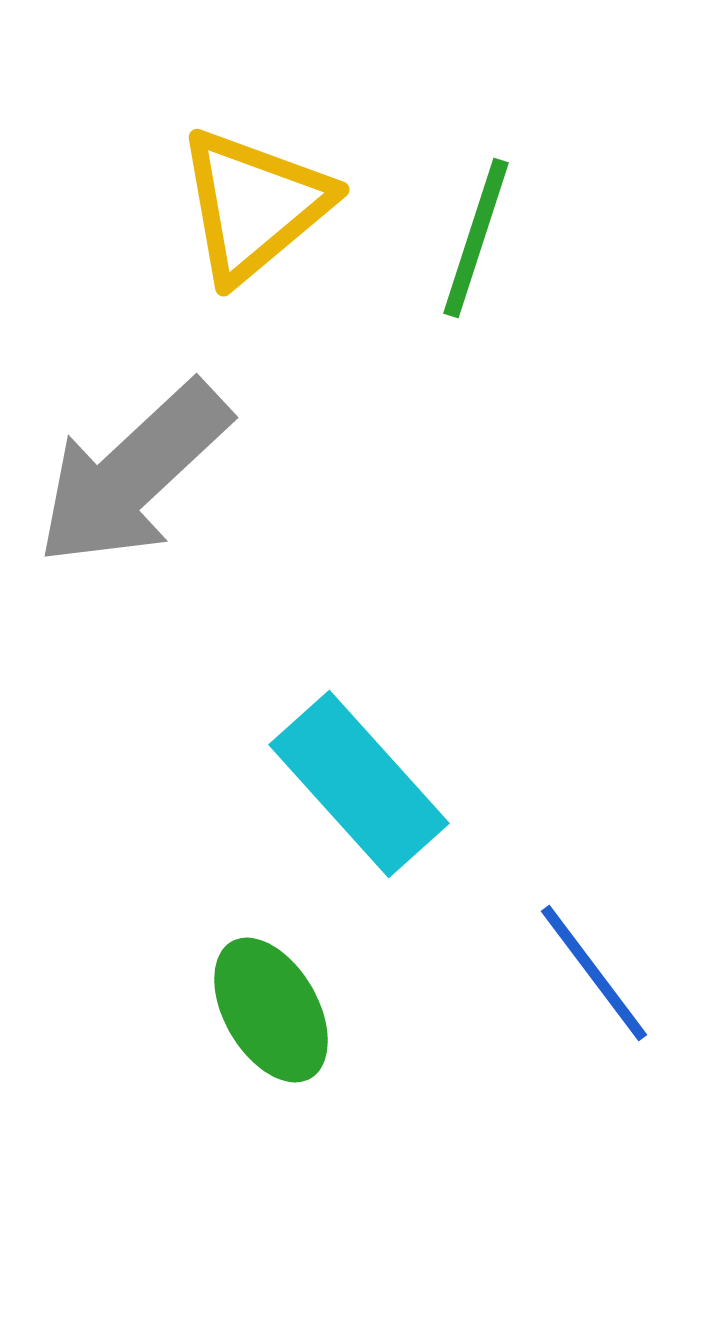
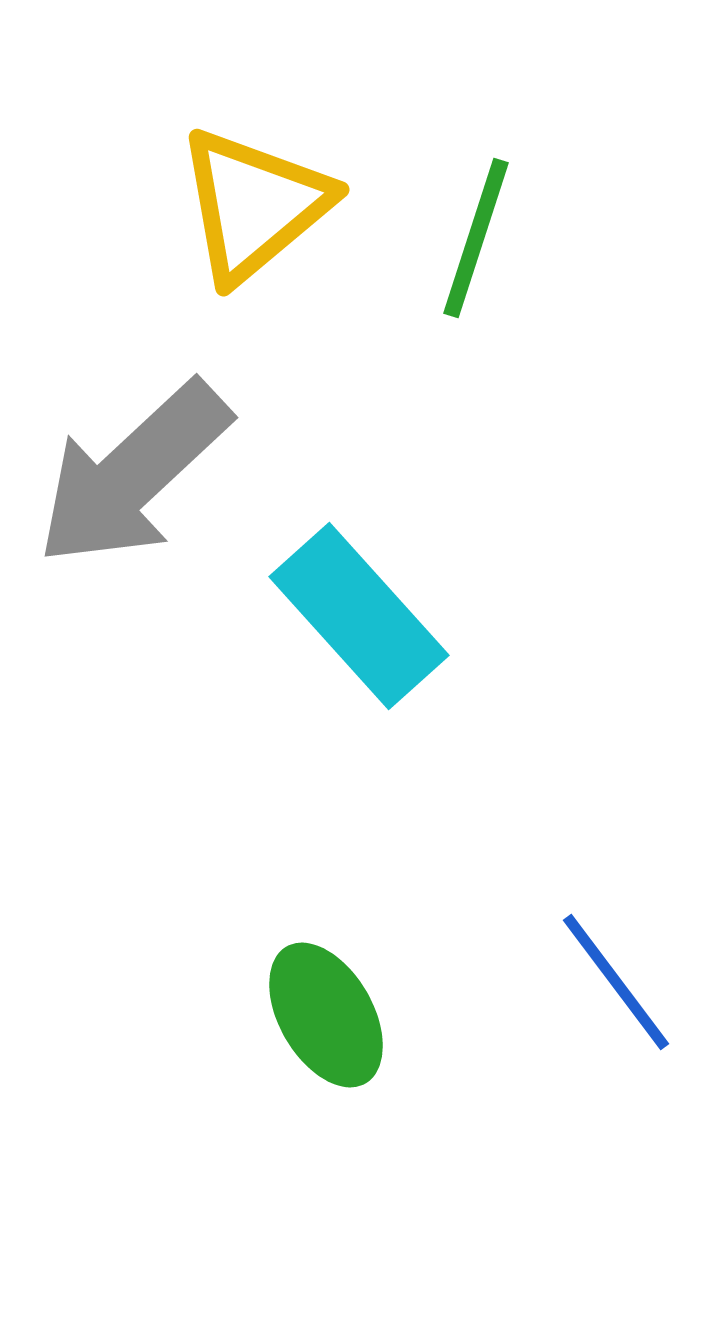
cyan rectangle: moved 168 px up
blue line: moved 22 px right, 9 px down
green ellipse: moved 55 px right, 5 px down
